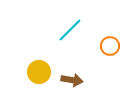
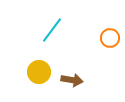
cyan line: moved 18 px left; rotated 8 degrees counterclockwise
orange circle: moved 8 px up
